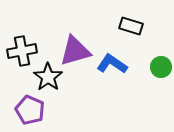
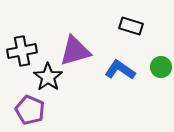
blue L-shape: moved 8 px right, 6 px down
